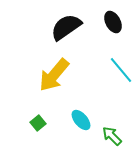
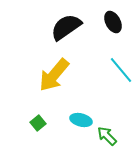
cyan ellipse: rotated 35 degrees counterclockwise
green arrow: moved 5 px left
